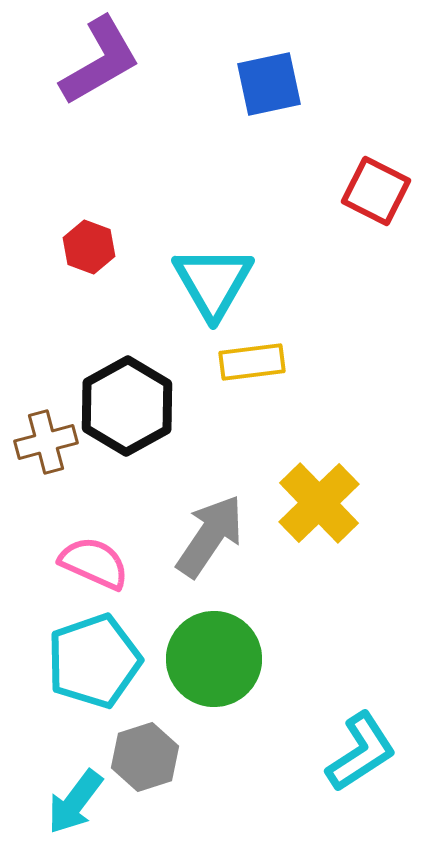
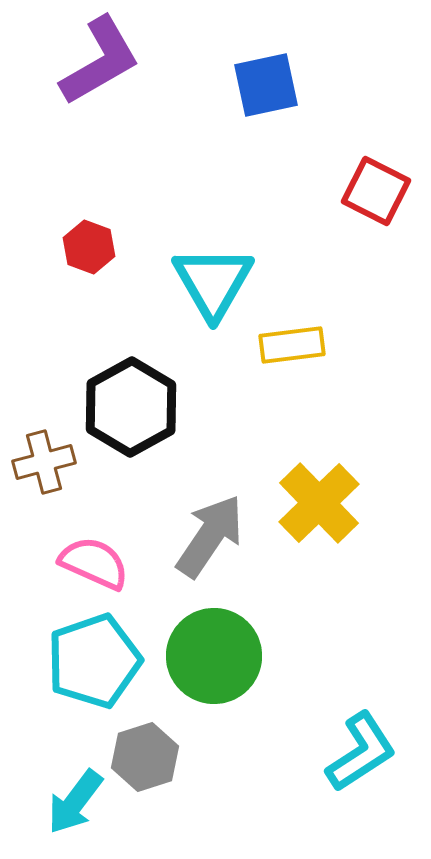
blue square: moved 3 px left, 1 px down
yellow rectangle: moved 40 px right, 17 px up
black hexagon: moved 4 px right, 1 px down
brown cross: moved 2 px left, 20 px down
green circle: moved 3 px up
